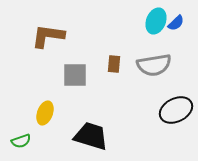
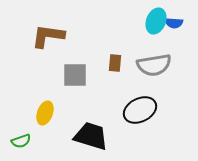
blue semicircle: moved 2 px left; rotated 48 degrees clockwise
brown rectangle: moved 1 px right, 1 px up
black ellipse: moved 36 px left
